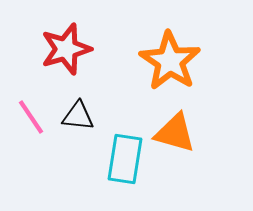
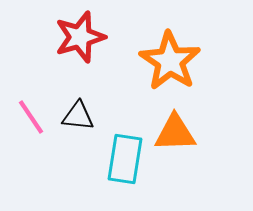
red star: moved 14 px right, 12 px up
orange triangle: rotated 18 degrees counterclockwise
